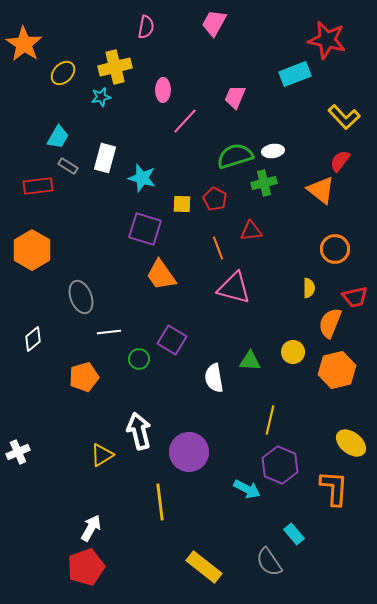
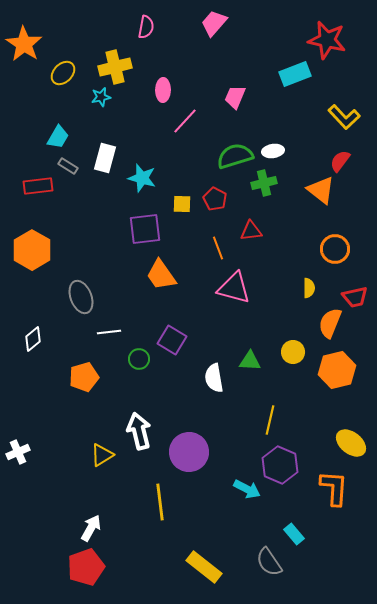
pink trapezoid at (214, 23): rotated 12 degrees clockwise
purple square at (145, 229): rotated 24 degrees counterclockwise
